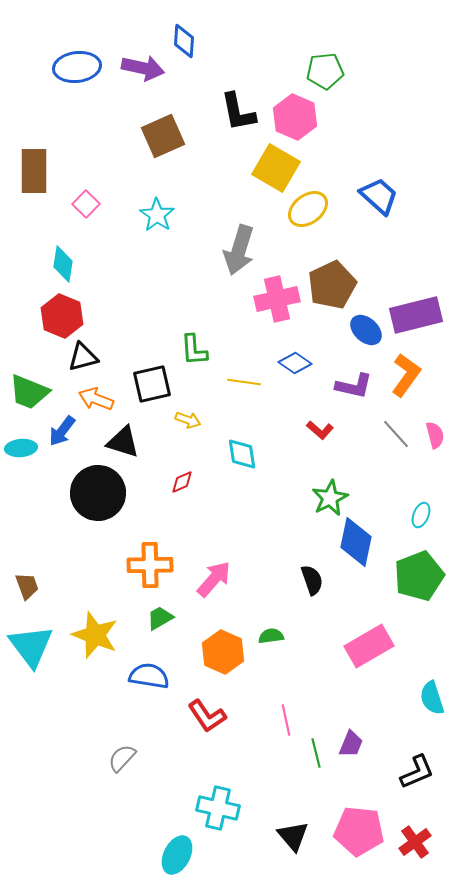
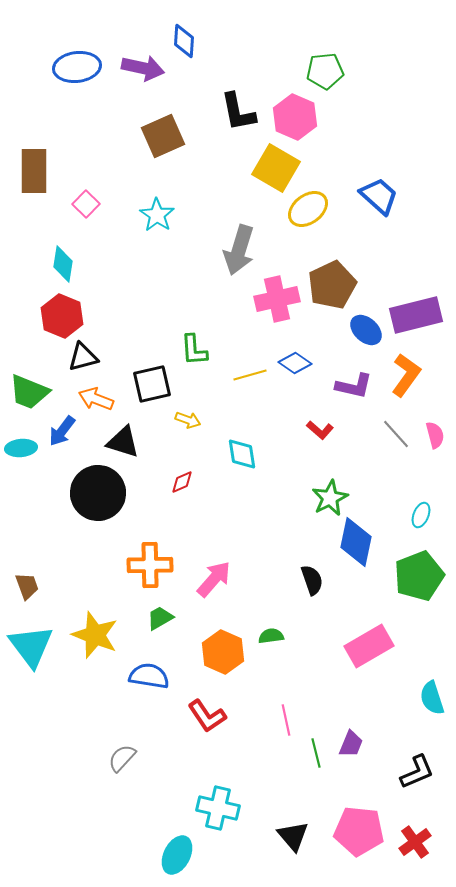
yellow line at (244, 382): moved 6 px right, 7 px up; rotated 24 degrees counterclockwise
